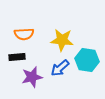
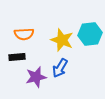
yellow star: rotated 15 degrees clockwise
cyan hexagon: moved 3 px right, 26 px up; rotated 15 degrees counterclockwise
blue arrow: rotated 18 degrees counterclockwise
purple star: moved 4 px right
